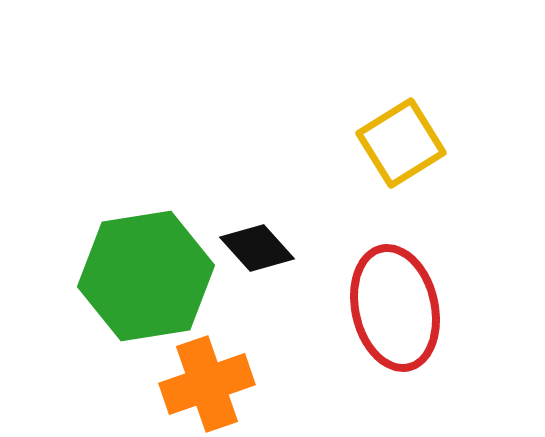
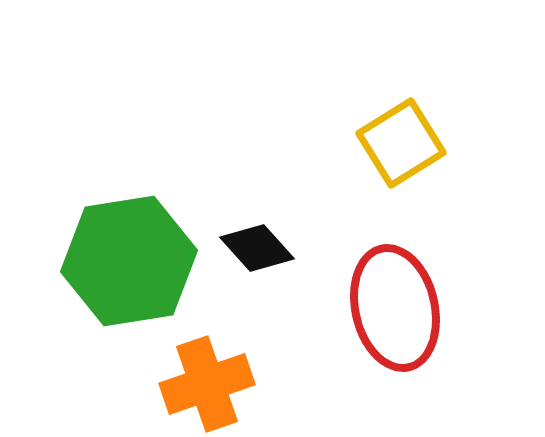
green hexagon: moved 17 px left, 15 px up
